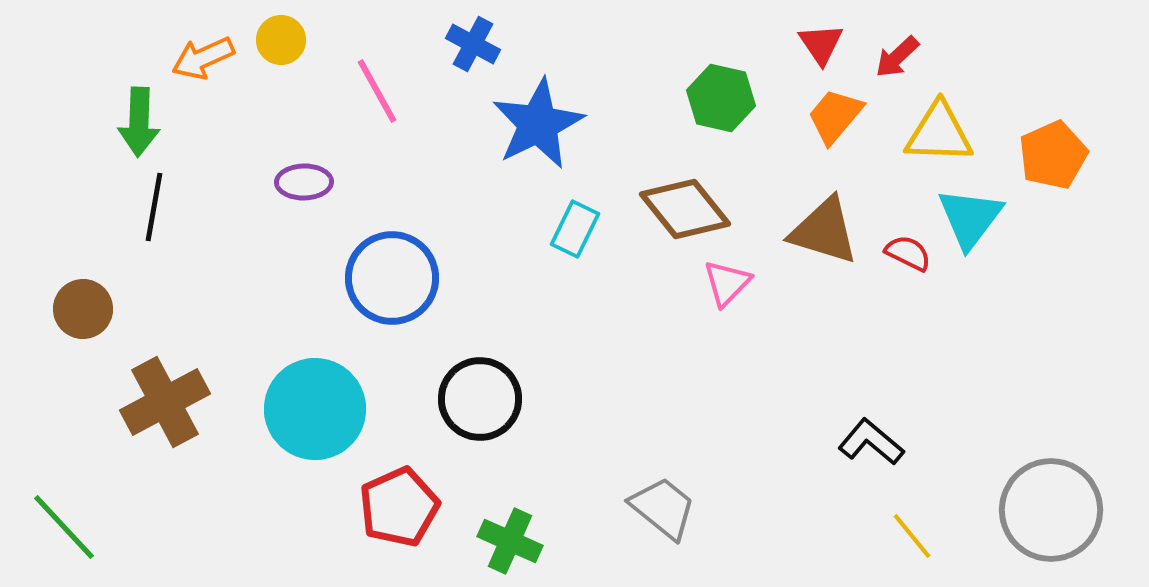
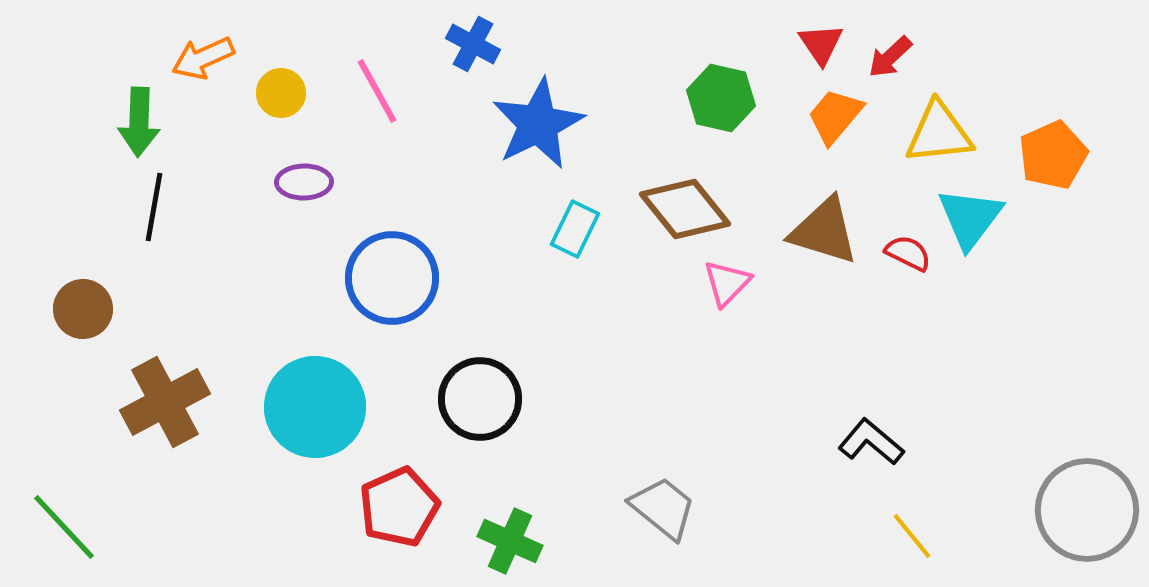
yellow circle: moved 53 px down
red arrow: moved 7 px left
yellow triangle: rotated 8 degrees counterclockwise
cyan circle: moved 2 px up
gray circle: moved 36 px right
